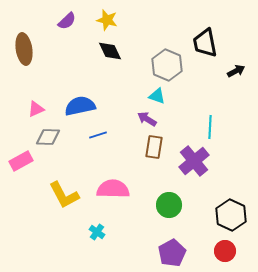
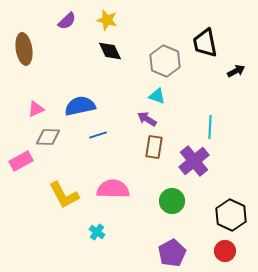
gray hexagon: moved 2 px left, 4 px up
green circle: moved 3 px right, 4 px up
